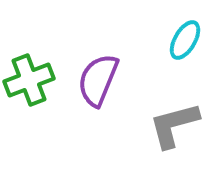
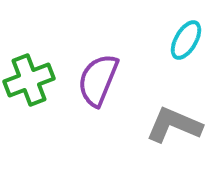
cyan ellipse: moved 1 px right
gray L-shape: rotated 38 degrees clockwise
